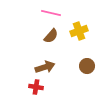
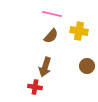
pink line: moved 1 px right, 1 px down
yellow cross: rotated 30 degrees clockwise
brown arrow: rotated 126 degrees clockwise
red cross: moved 1 px left
